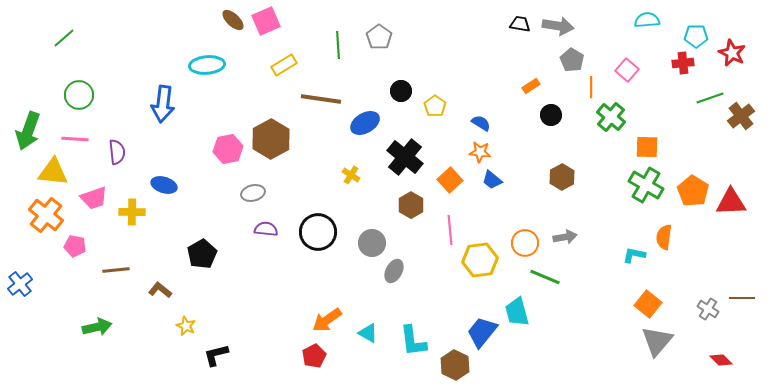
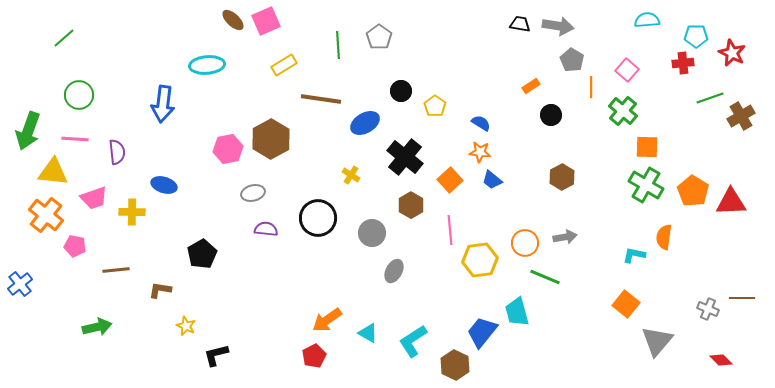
brown cross at (741, 116): rotated 8 degrees clockwise
green cross at (611, 117): moved 12 px right, 6 px up
black circle at (318, 232): moved 14 px up
gray circle at (372, 243): moved 10 px up
brown L-shape at (160, 290): rotated 30 degrees counterclockwise
orange square at (648, 304): moved 22 px left
gray cross at (708, 309): rotated 10 degrees counterclockwise
cyan L-shape at (413, 341): rotated 64 degrees clockwise
